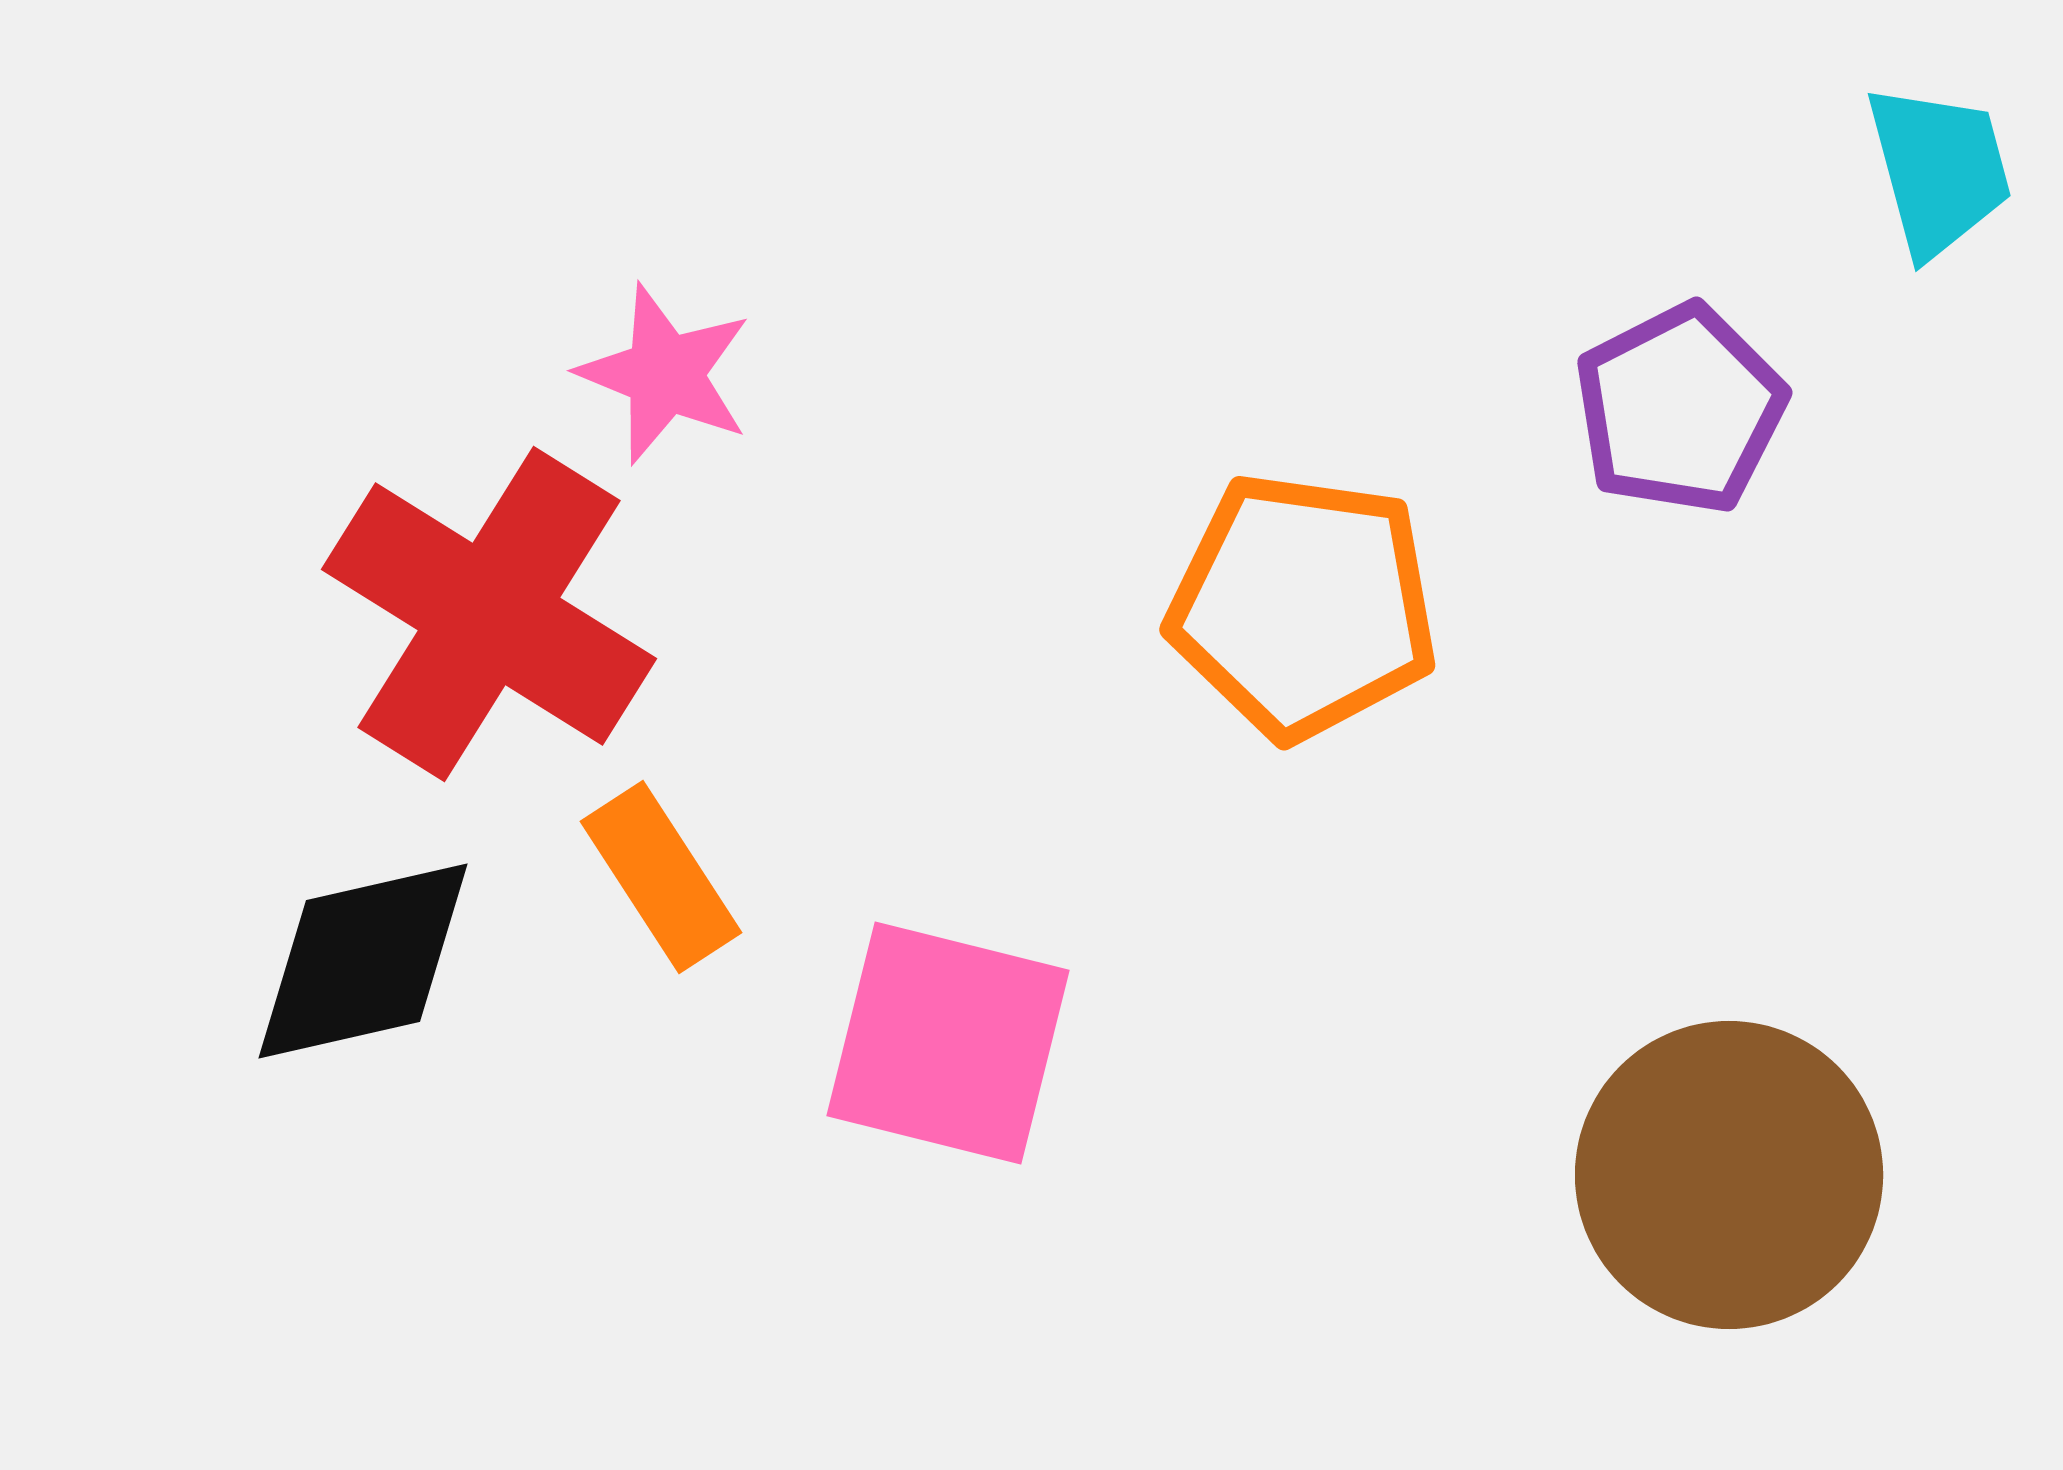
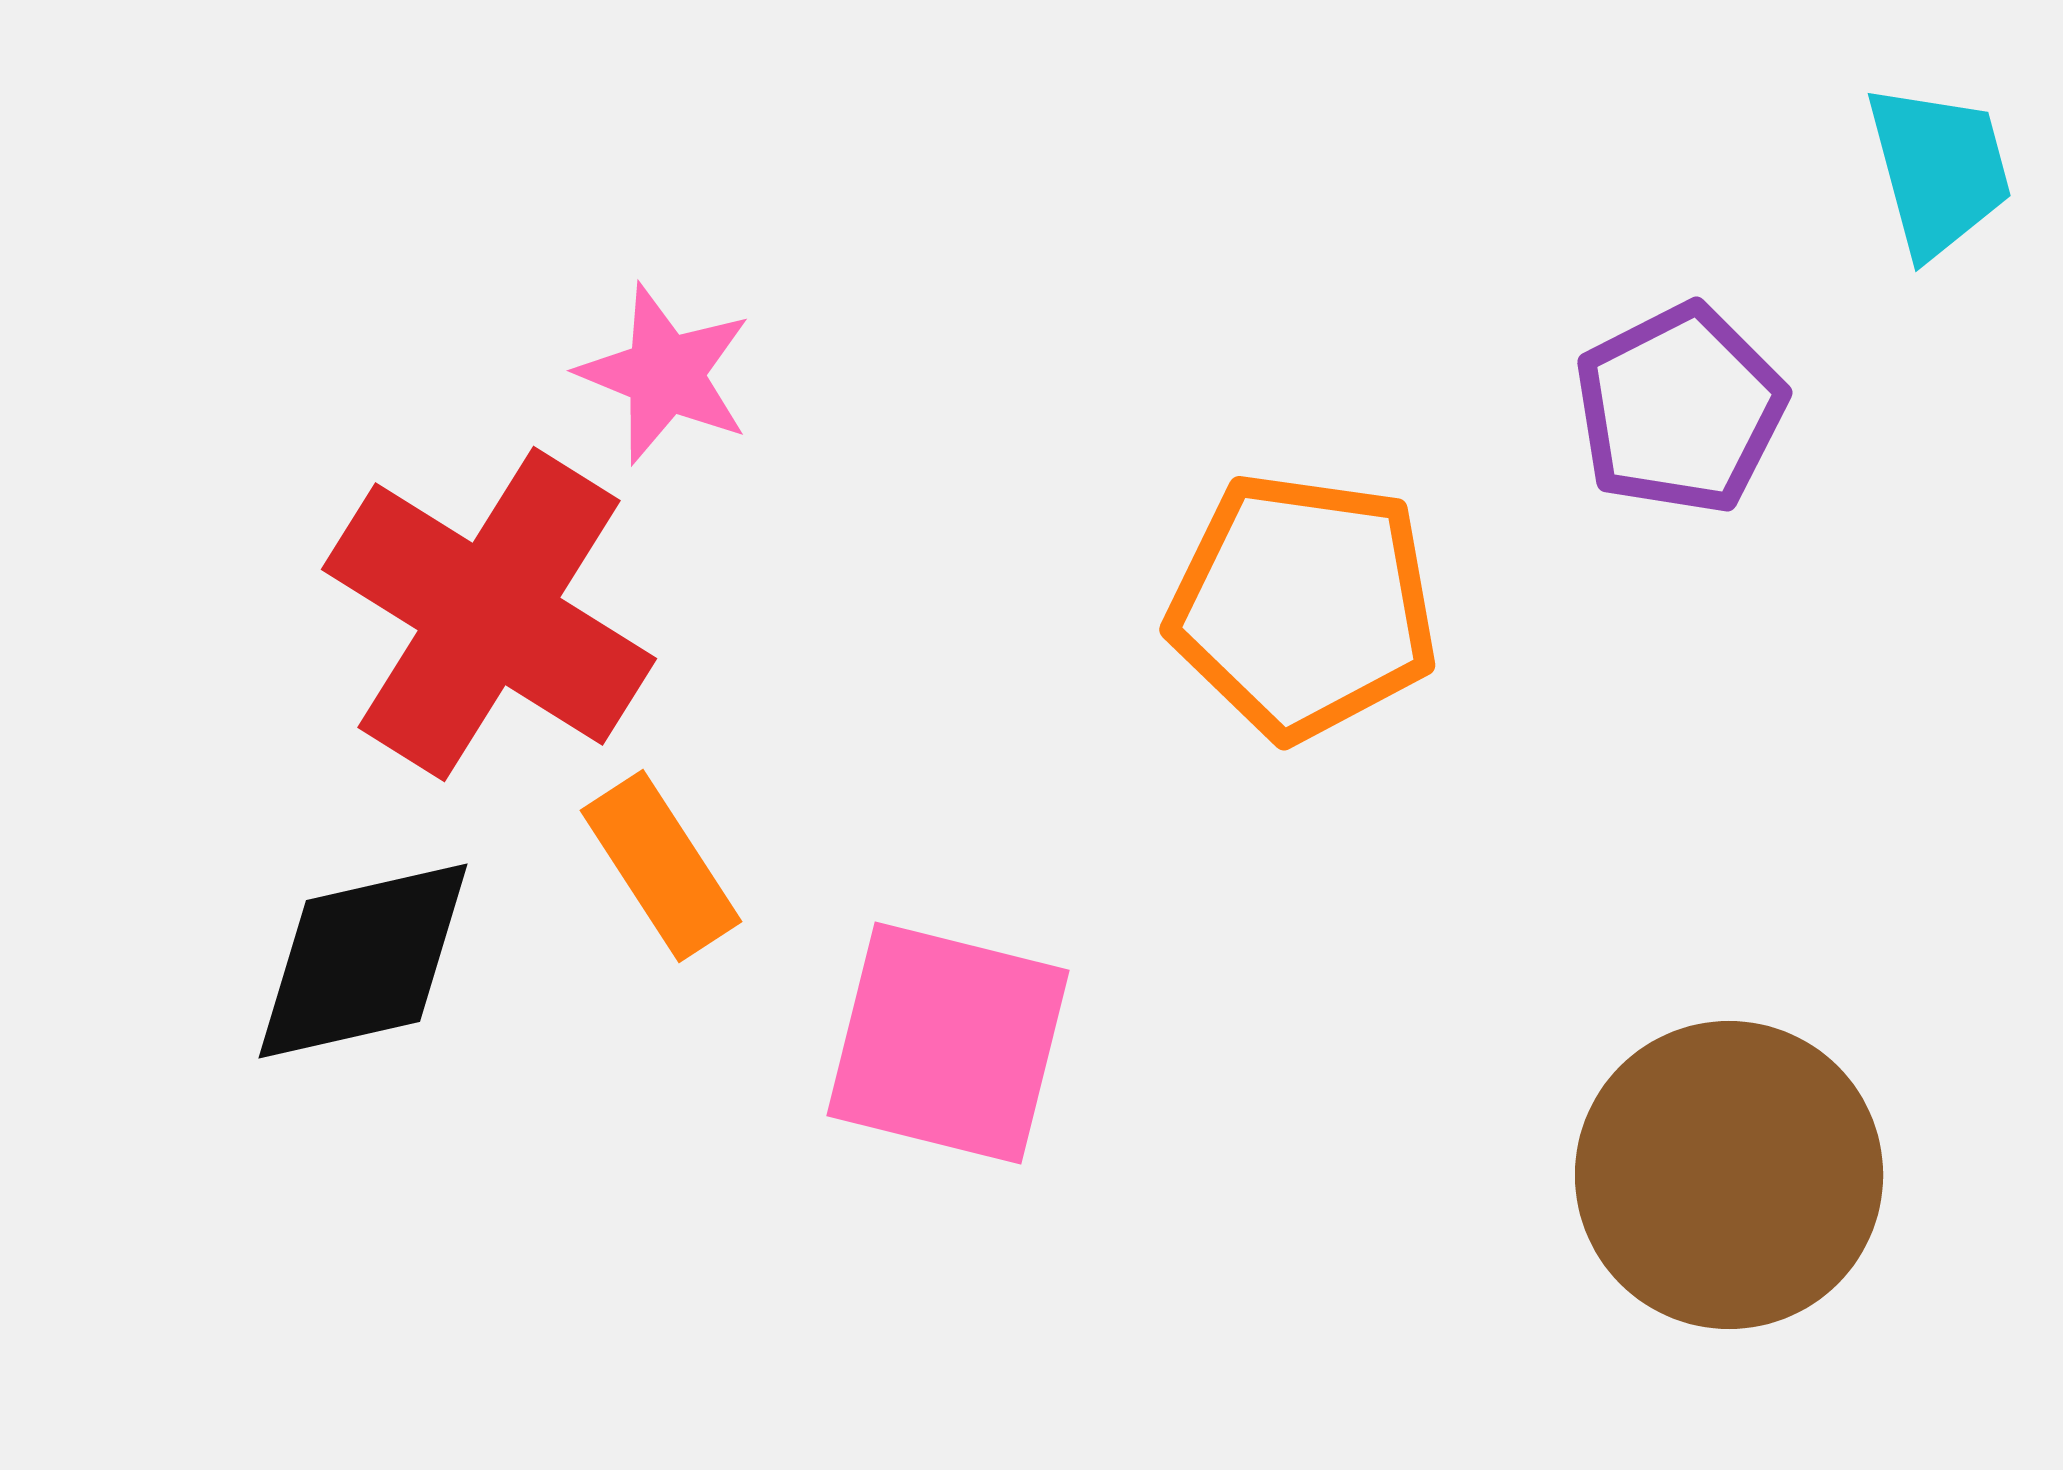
orange rectangle: moved 11 px up
